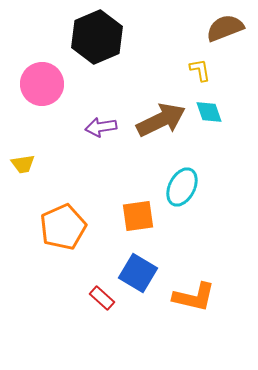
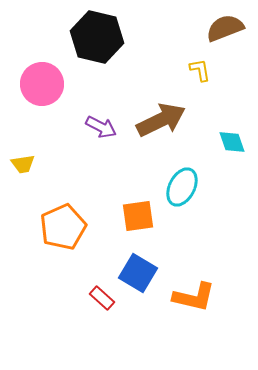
black hexagon: rotated 24 degrees counterclockwise
cyan diamond: moved 23 px right, 30 px down
purple arrow: rotated 144 degrees counterclockwise
